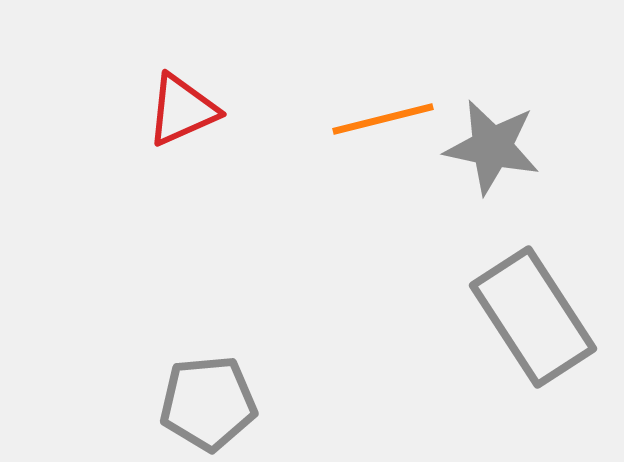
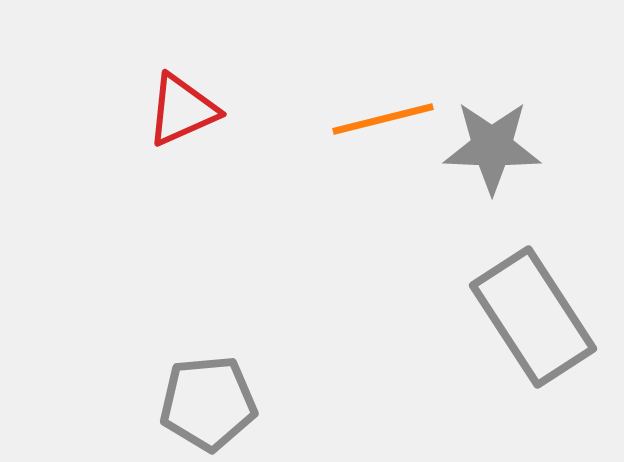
gray star: rotated 10 degrees counterclockwise
